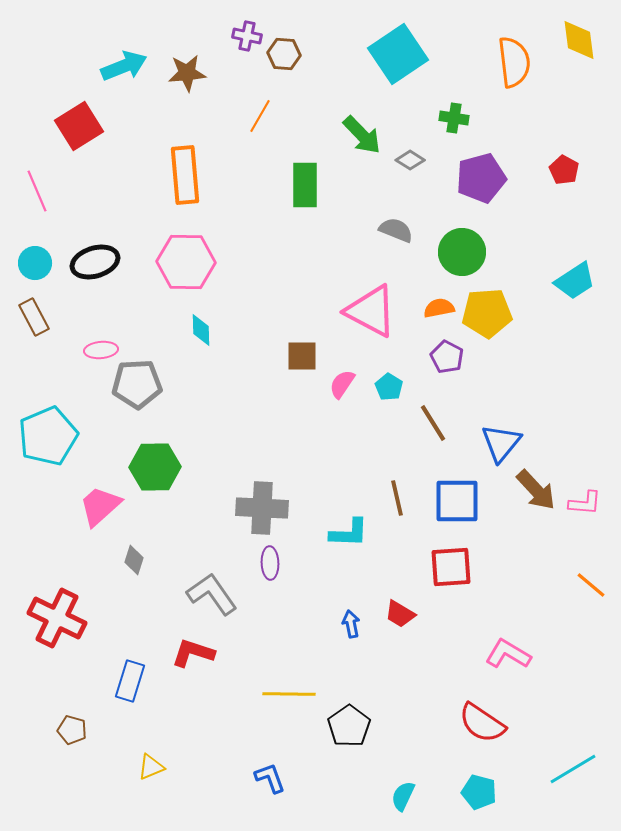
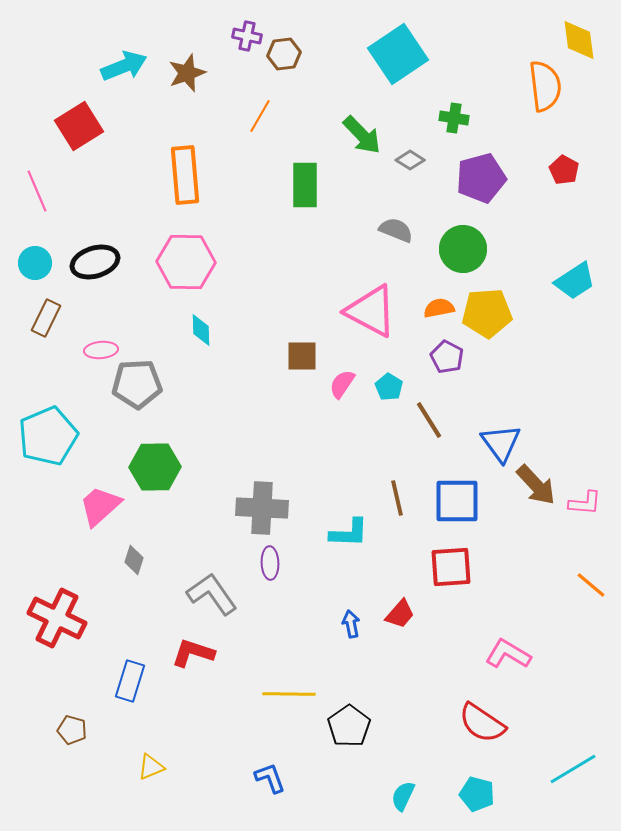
brown hexagon at (284, 54): rotated 12 degrees counterclockwise
orange semicircle at (514, 62): moved 31 px right, 24 px down
brown star at (187, 73): rotated 15 degrees counterclockwise
green circle at (462, 252): moved 1 px right, 3 px up
brown rectangle at (34, 317): moved 12 px right, 1 px down; rotated 54 degrees clockwise
brown line at (433, 423): moved 4 px left, 3 px up
blue triangle at (501, 443): rotated 15 degrees counterclockwise
brown arrow at (536, 490): moved 5 px up
red trapezoid at (400, 614): rotated 80 degrees counterclockwise
cyan pentagon at (479, 792): moved 2 px left, 2 px down
